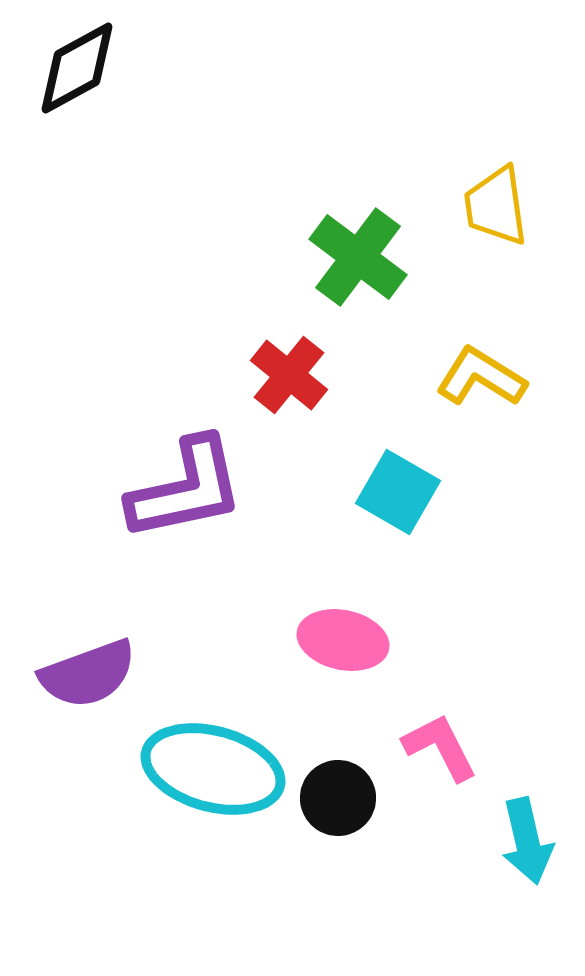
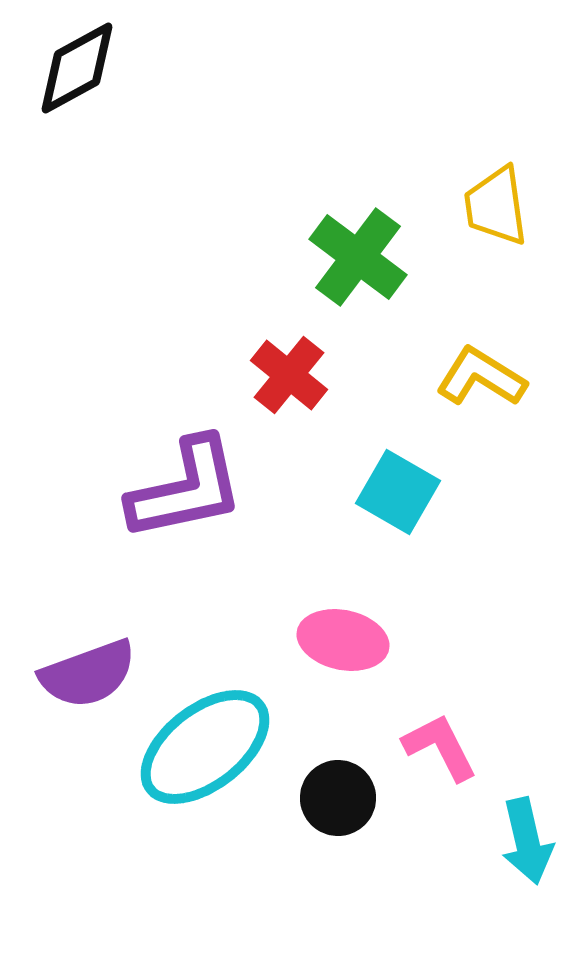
cyan ellipse: moved 8 px left, 22 px up; rotated 53 degrees counterclockwise
